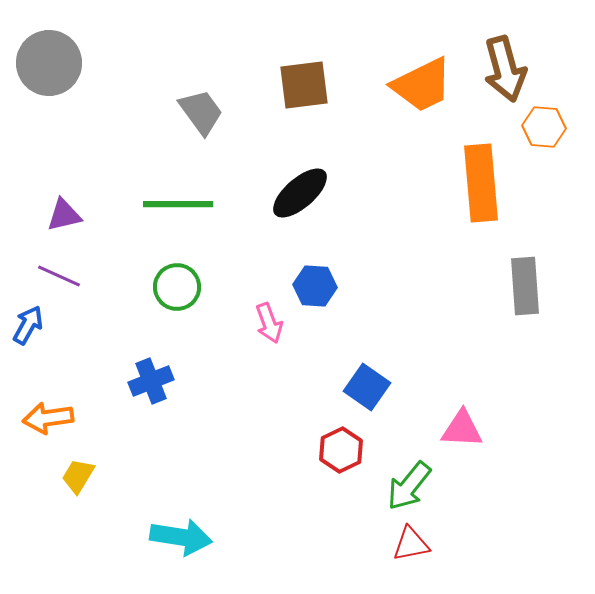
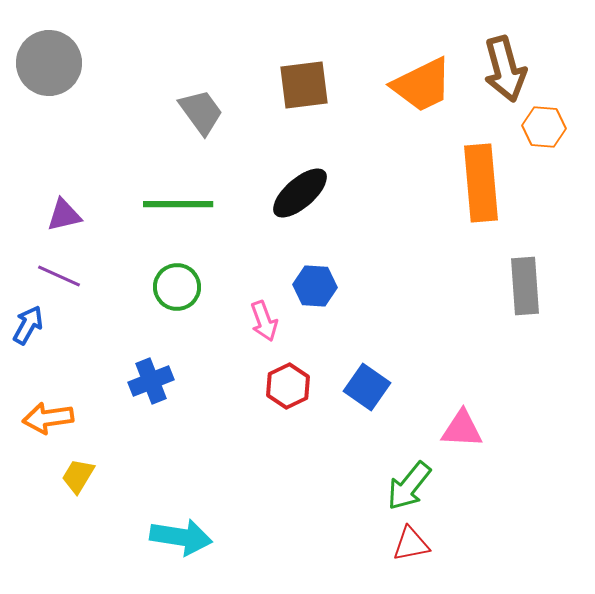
pink arrow: moved 5 px left, 2 px up
red hexagon: moved 53 px left, 64 px up
